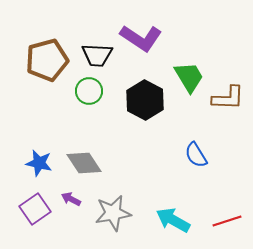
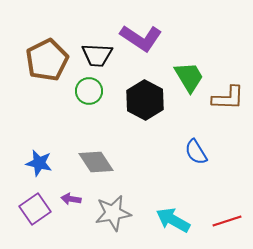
brown pentagon: rotated 12 degrees counterclockwise
blue semicircle: moved 3 px up
gray diamond: moved 12 px right, 1 px up
purple arrow: rotated 18 degrees counterclockwise
